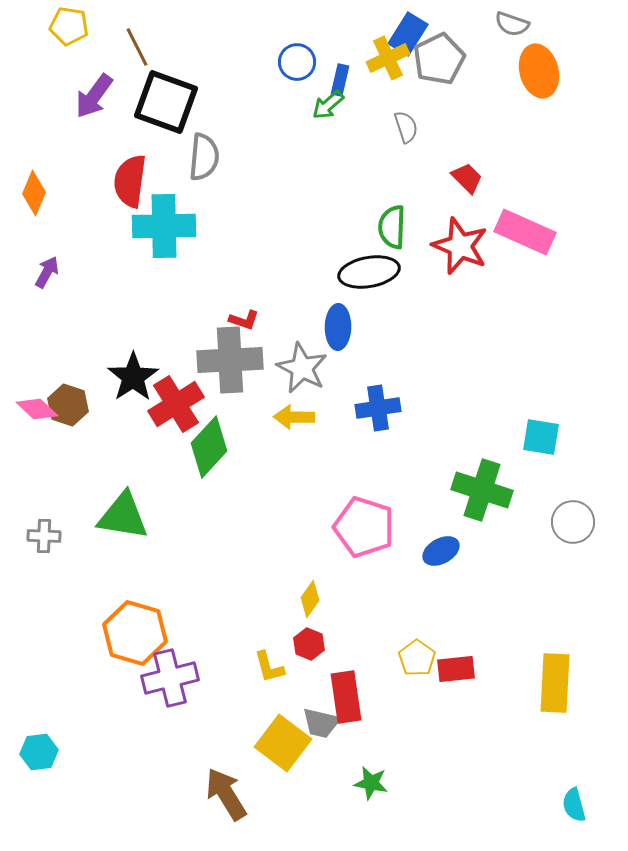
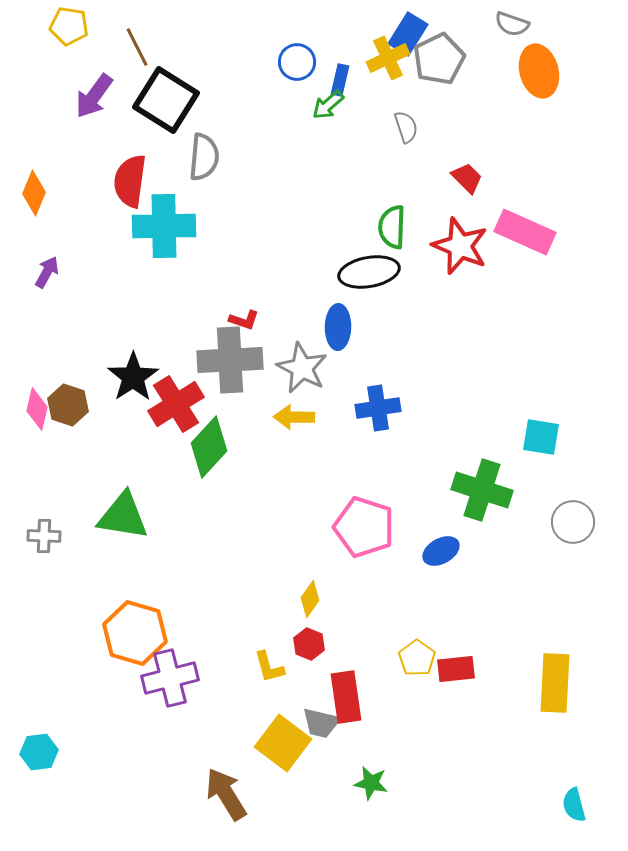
black square at (166, 102): moved 2 px up; rotated 12 degrees clockwise
pink diamond at (37, 409): rotated 60 degrees clockwise
